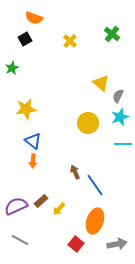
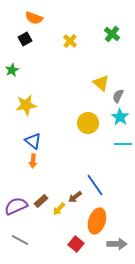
green star: moved 2 px down
yellow star: moved 4 px up
cyan star: rotated 18 degrees counterclockwise
brown arrow: moved 25 px down; rotated 104 degrees counterclockwise
orange ellipse: moved 2 px right
gray arrow: rotated 12 degrees clockwise
